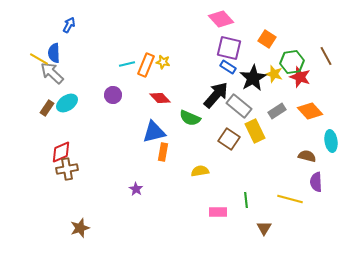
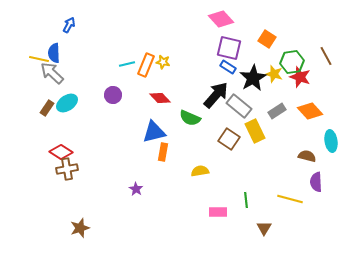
yellow line at (39, 59): rotated 18 degrees counterclockwise
red diamond at (61, 152): rotated 55 degrees clockwise
